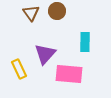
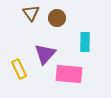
brown circle: moved 7 px down
